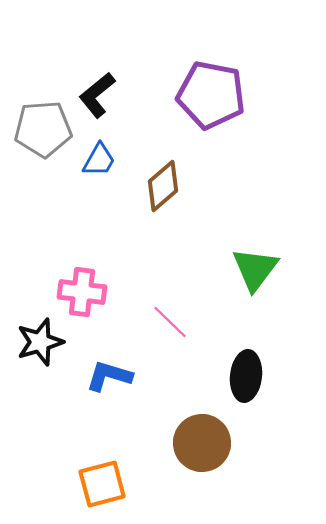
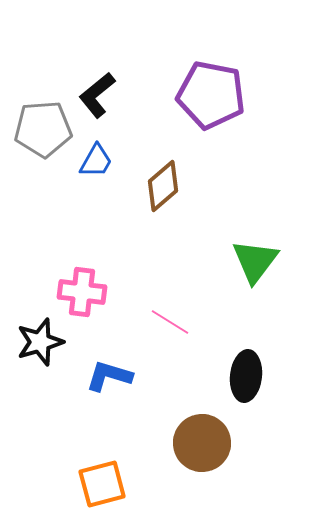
blue trapezoid: moved 3 px left, 1 px down
green triangle: moved 8 px up
pink line: rotated 12 degrees counterclockwise
